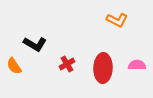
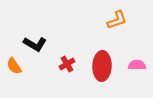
orange L-shape: rotated 45 degrees counterclockwise
red ellipse: moved 1 px left, 2 px up
